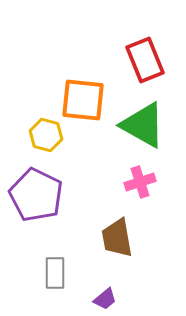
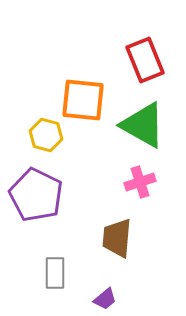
brown trapezoid: rotated 15 degrees clockwise
